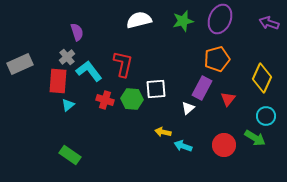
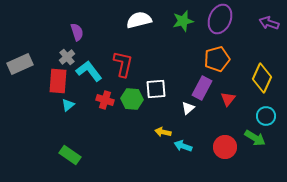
red circle: moved 1 px right, 2 px down
